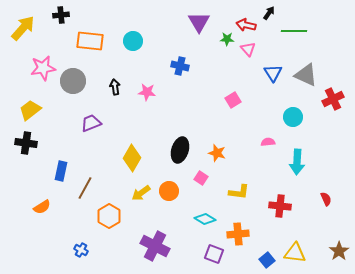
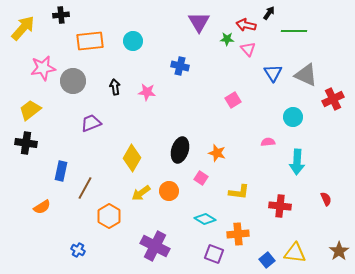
orange rectangle at (90, 41): rotated 12 degrees counterclockwise
blue cross at (81, 250): moved 3 px left
